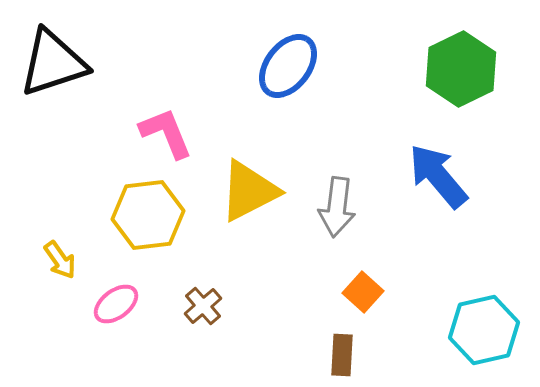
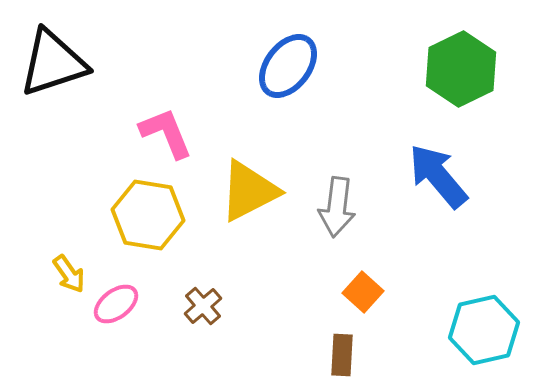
yellow hexagon: rotated 16 degrees clockwise
yellow arrow: moved 9 px right, 14 px down
